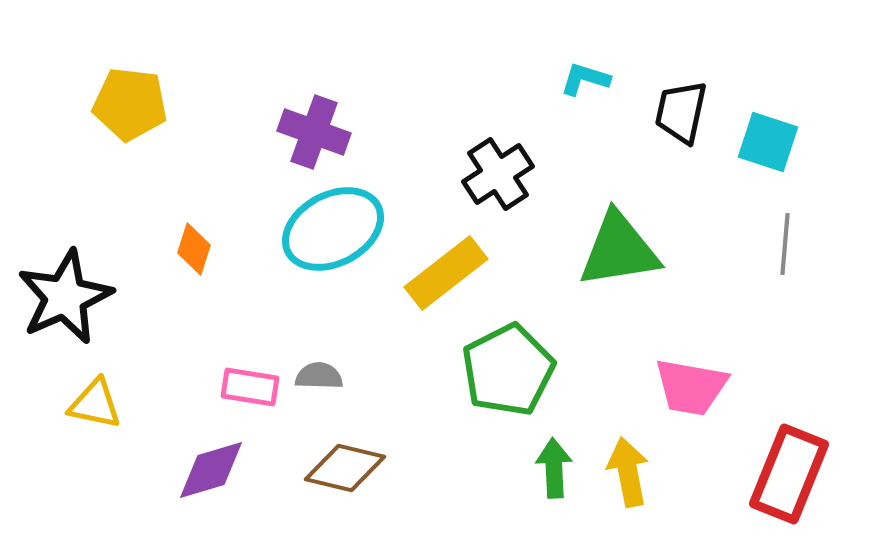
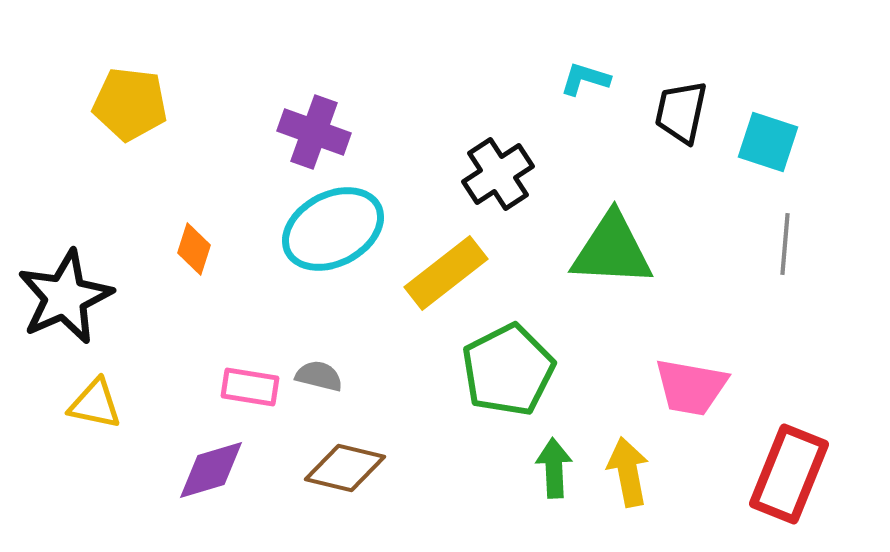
green triangle: moved 7 px left; rotated 12 degrees clockwise
gray semicircle: rotated 12 degrees clockwise
